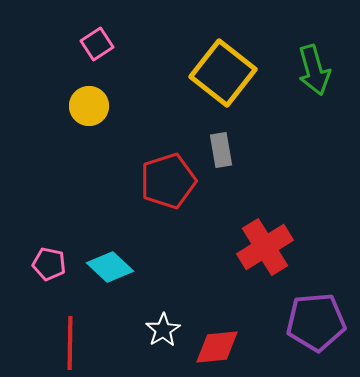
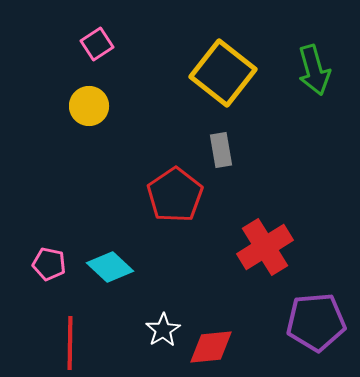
red pentagon: moved 7 px right, 14 px down; rotated 16 degrees counterclockwise
red diamond: moved 6 px left
